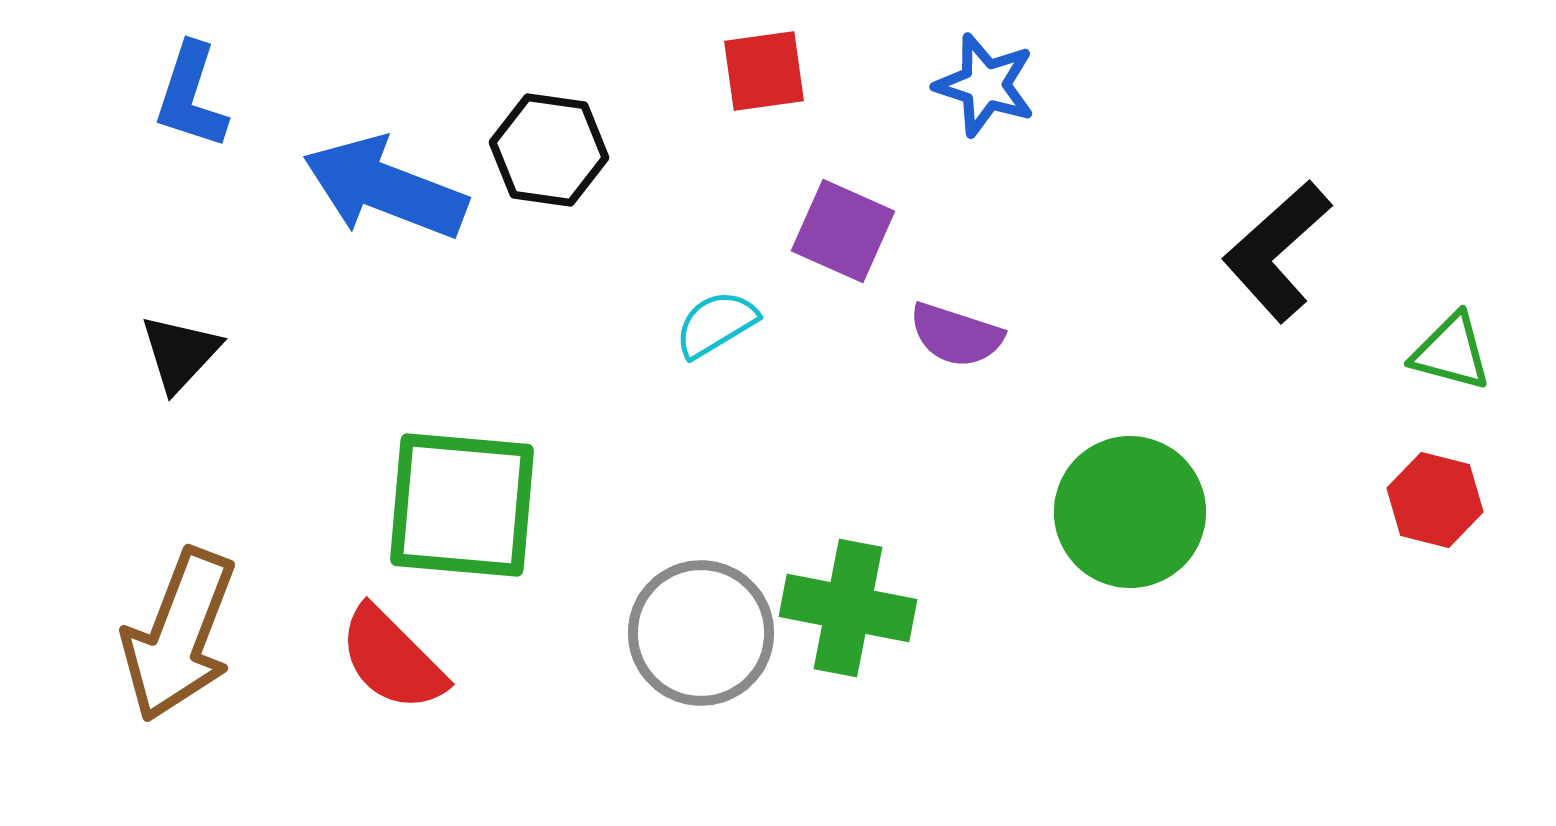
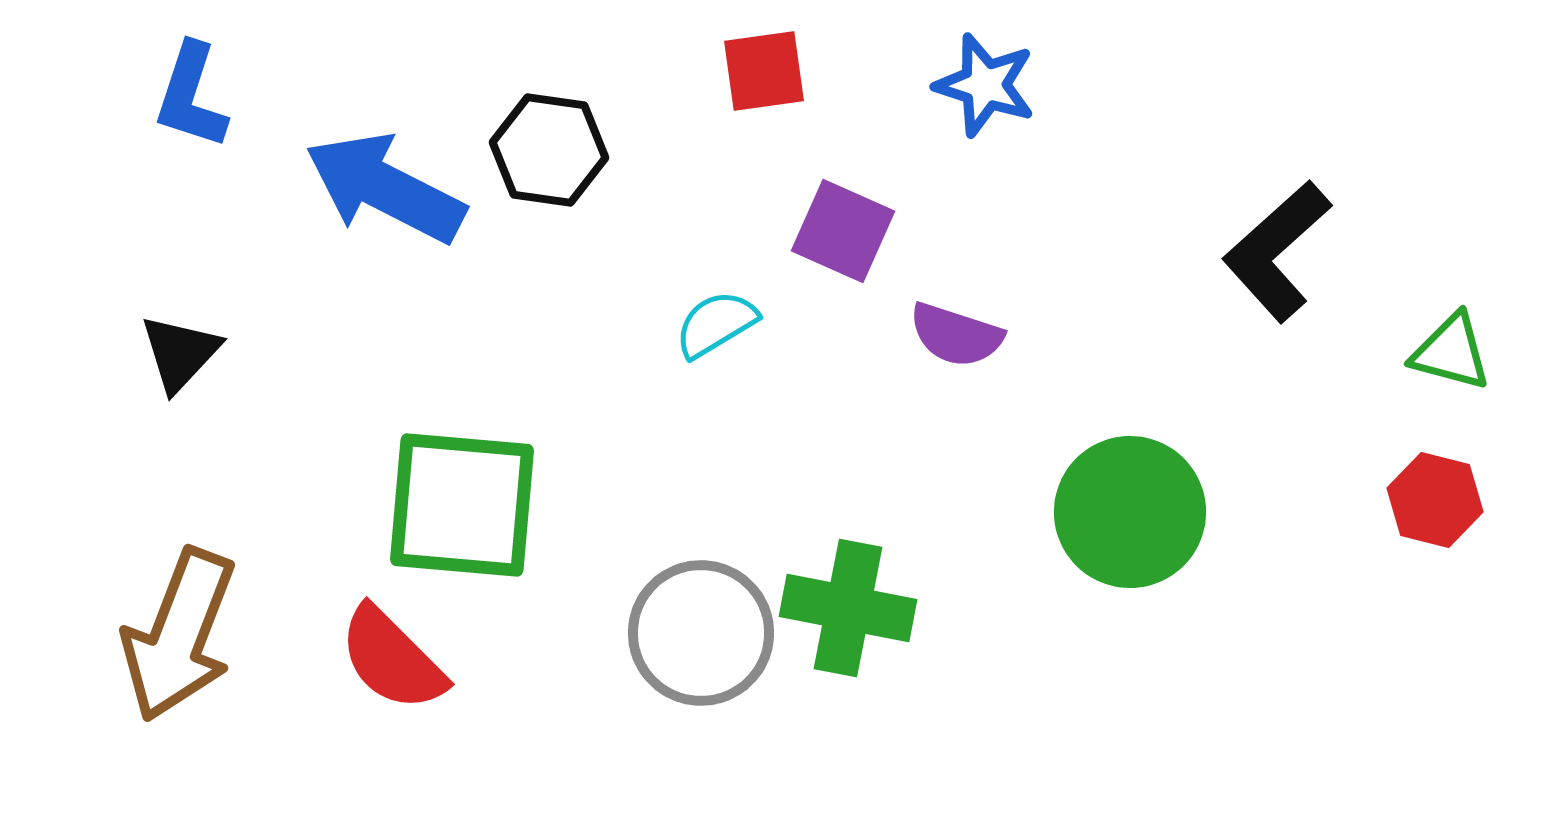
blue arrow: rotated 6 degrees clockwise
